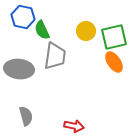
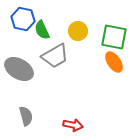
blue hexagon: moved 2 px down
yellow circle: moved 8 px left
green square: rotated 24 degrees clockwise
gray trapezoid: rotated 52 degrees clockwise
gray ellipse: rotated 24 degrees clockwise
red arrow: moved 1 px left, 1 px up
